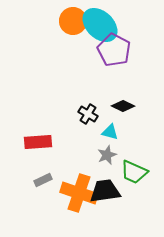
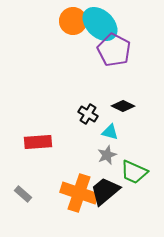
cyan ellipse: moved 1 px up
gray rectangle: moved 20 px left, 14 px down; rotated 66 degrees clockwise
black trapezoid: rotated 32 degrees counterclockwise
